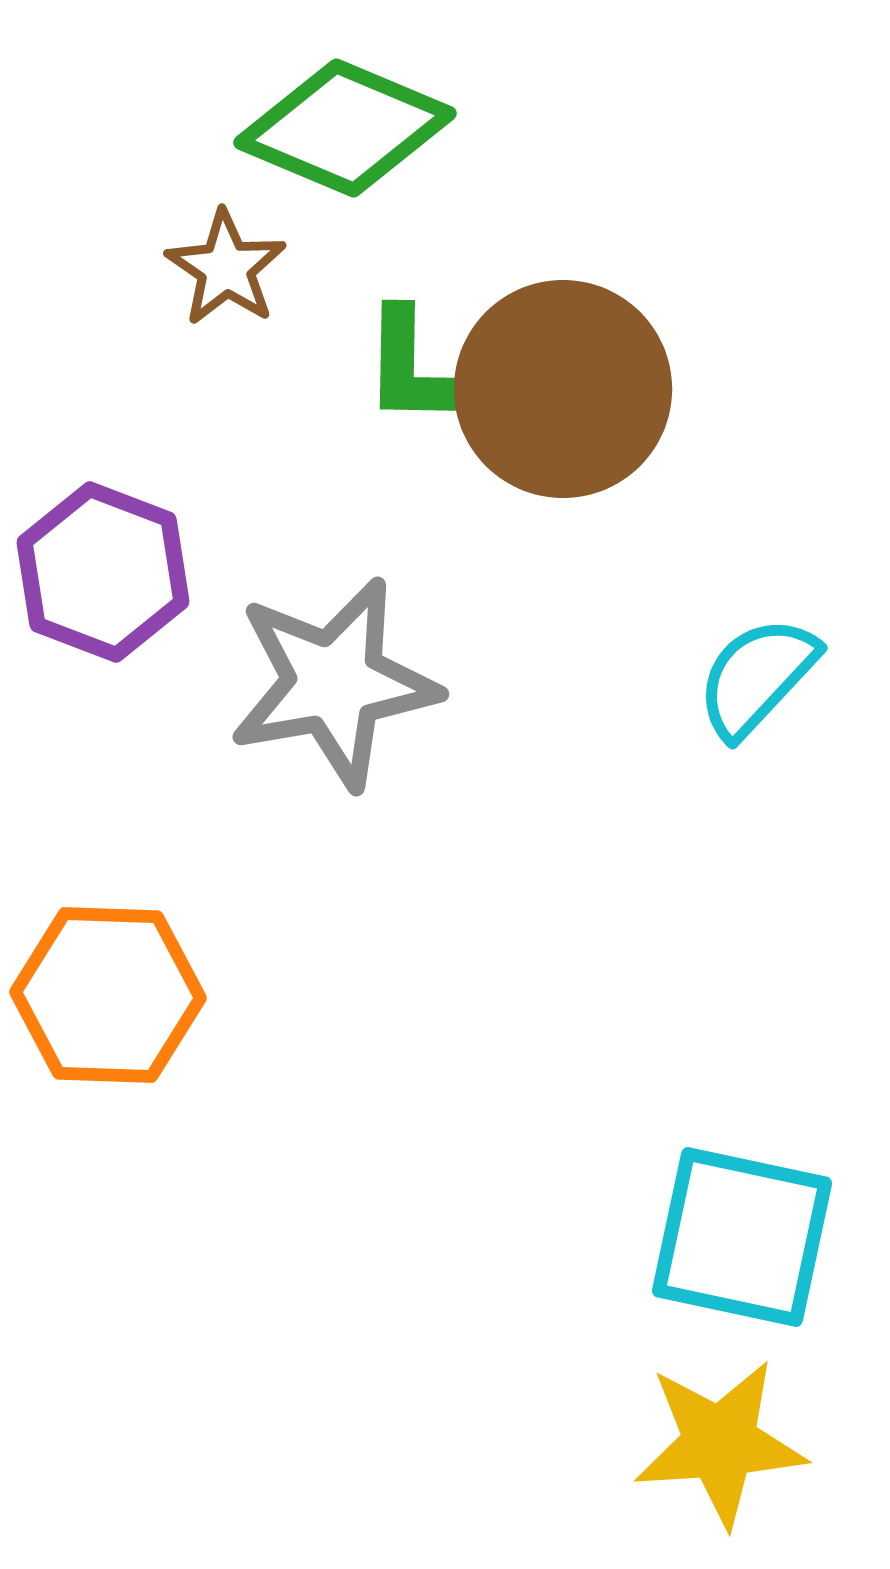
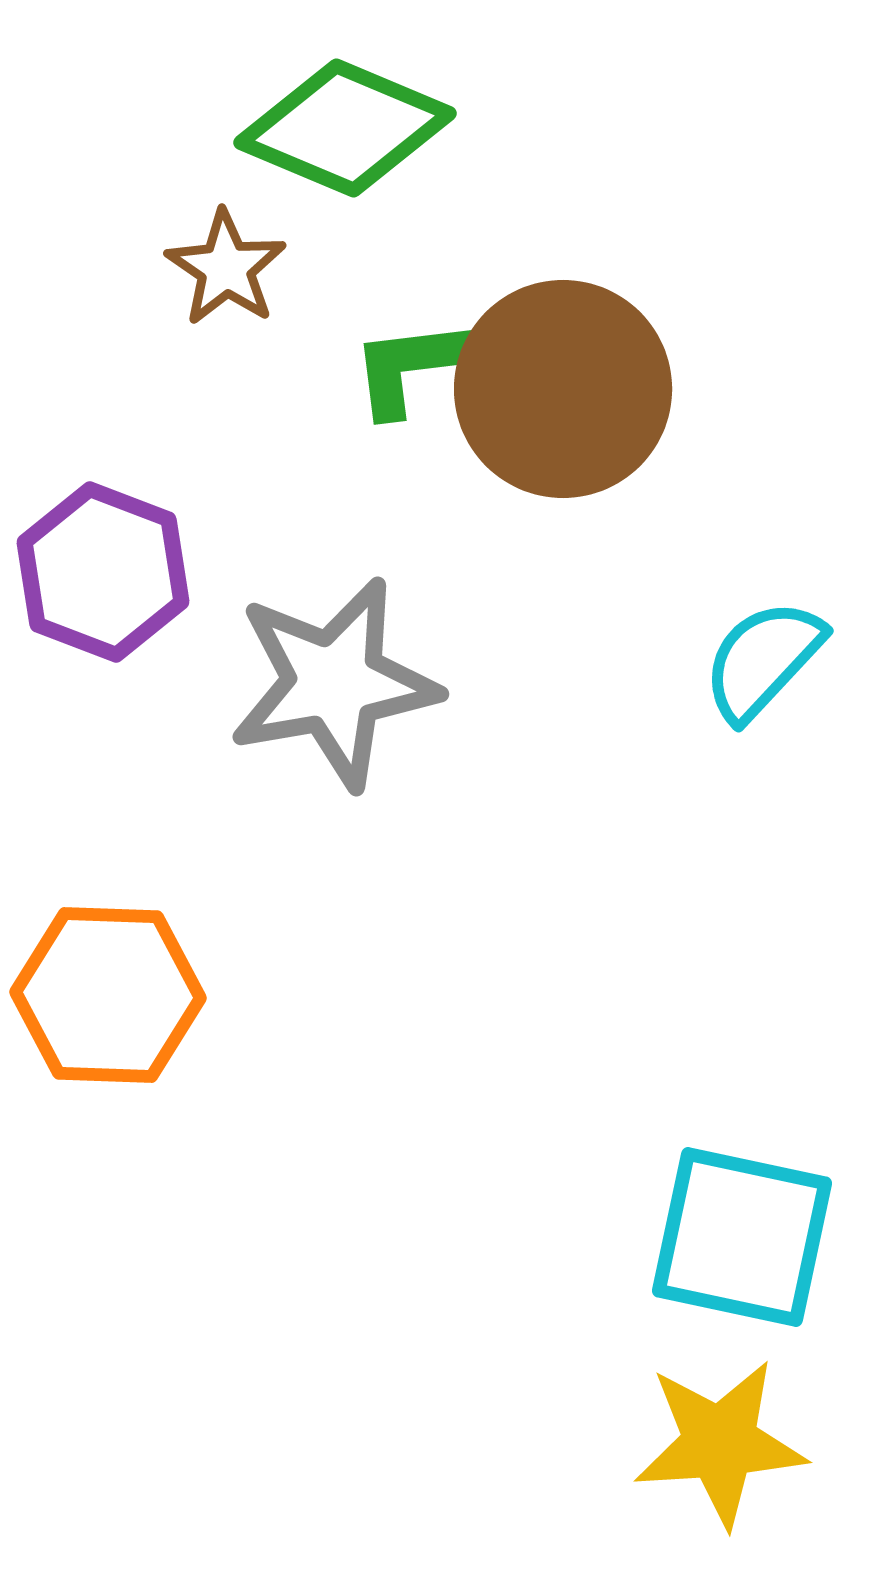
green L-shape: rotated 82 degrees clockwise
cyan semicircle: moved 6 px right, 17 px up
